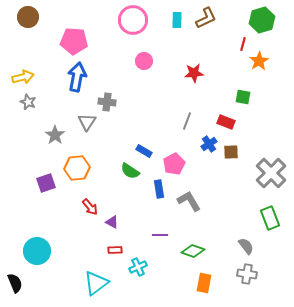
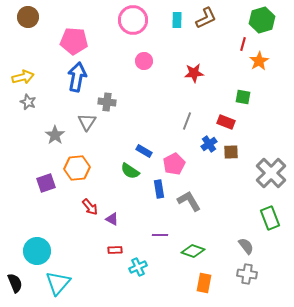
purple triangle at (112, 222): moved 3 px up
cyan triangle at (96, 283): moved 38 px left; rotated 12 degrees counterclockwise
